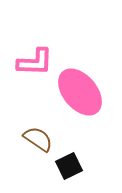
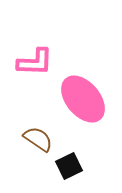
pink ellipse: moved 3 px right, 7 px down
